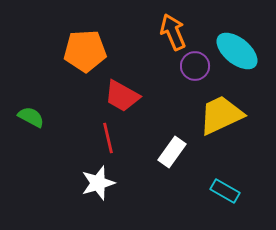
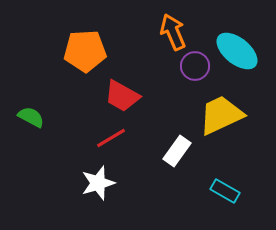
red line: moved 3 px right; rotated 72 degrees clockwise
white rectangle: moved 5 px right, 1 px up
